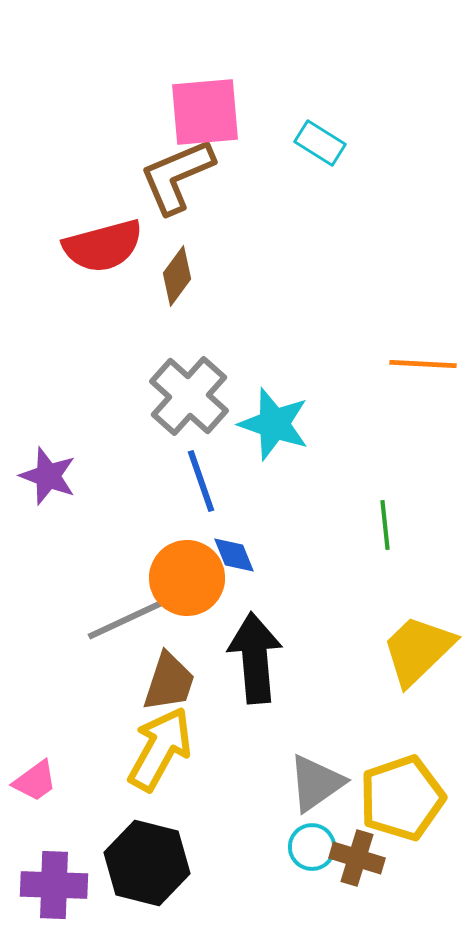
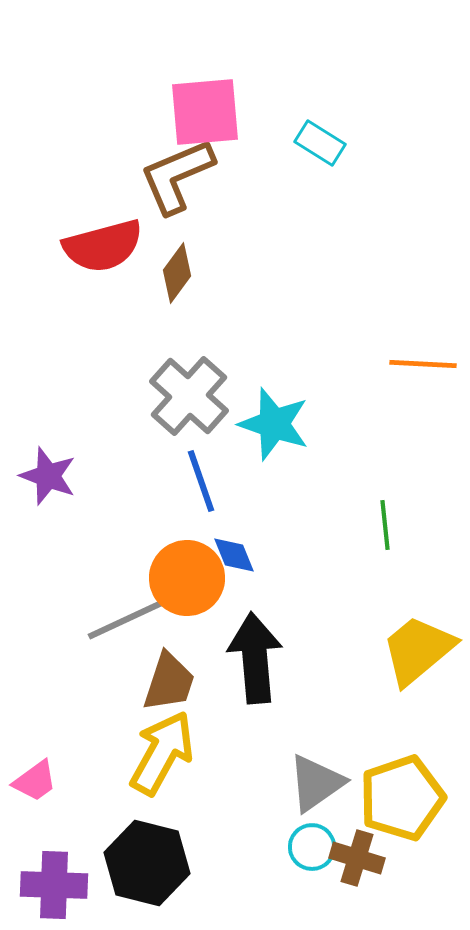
brown diamond: moved 3 px up
yellow trapezoid: rotated 4 degrees clockwise
yellow arrow: moved 2 px right, 4 px down
